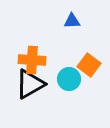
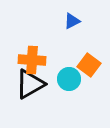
blue triangle: rotated 24 degrees counterclockwise
